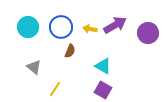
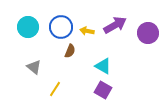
yellow arrow: moved 3 px left, 2 px down
